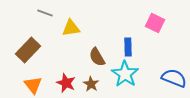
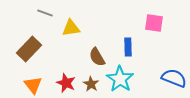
pink square: moved 1 px left; rotated 18 degrees counterclockwise
brown rectangle: moved 1 px right, 1 px up
cyan star: moved 5 px left, 5 px down
